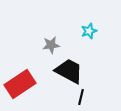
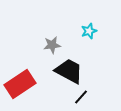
gray star: moved 1 px right
black line: rotated 28 degrees clockwise
